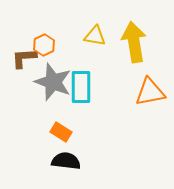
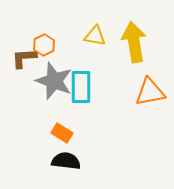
gray star: moved 1 px right, 1 px up
orange rectangle: moved 1 px right, 1 px down
